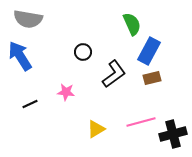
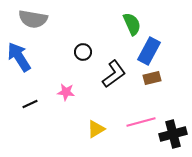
gray semicircle: moved 5 px right
blue arrow: moved 1 px left, 1 px down
